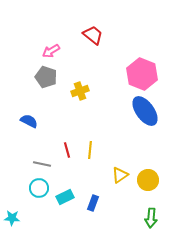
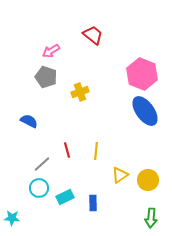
yellow cross: moved 1 px down
yellow line: moved 6 px right, 1 px down
gray line: rotated 54 degrees counterclockwise
blue rectangle: rotated 21 degrees counterclockwise
